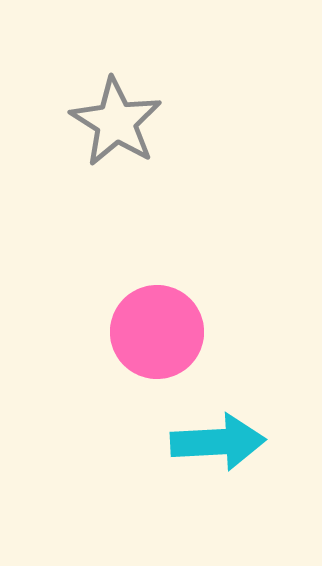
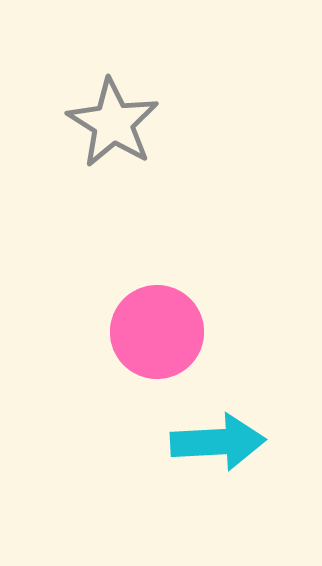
gray star: moved 3 px left, 1 px down
